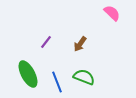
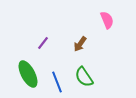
pink semicircle: moved 5 px left, 7 px down; rotated 24 degrees clockwise
purple line: moved 3 px left, 1 px down
green semicircle: rotated 145 degrees counterclockwise
